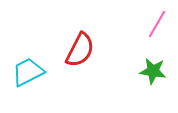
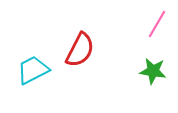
cyan trapezoid: moved 5 px right, 2 px up
